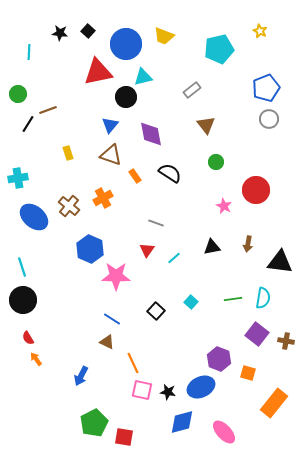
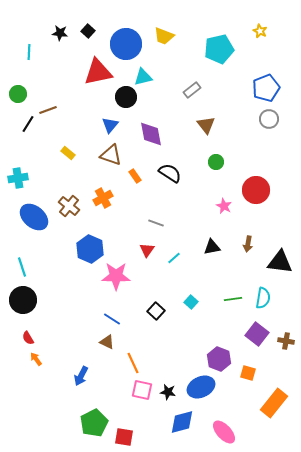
yellow rectangle at (68, 153): rotated 32 degrees counterclockwise
